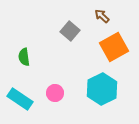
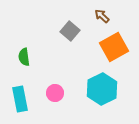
cyan rectangle: rotated 45 degrees clockwise
